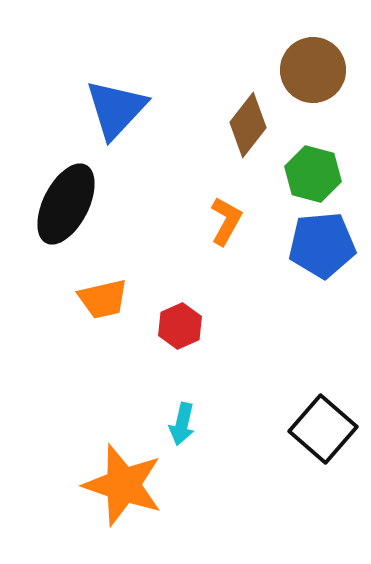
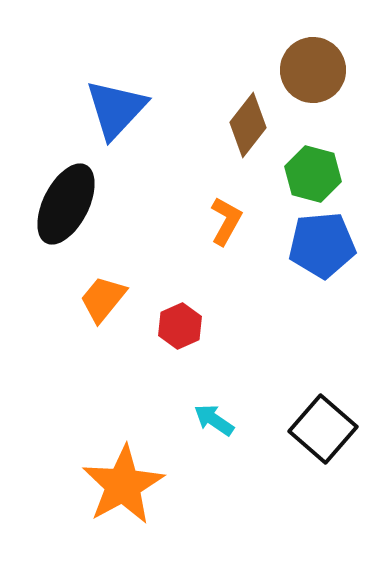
orange trapezoid: rotated 142 degrees clockwise
cyan arrow: moved 32 px right, 4 px up; rotated 111 degrees clockwise
orange star: rotated 24 degrees clockwise
